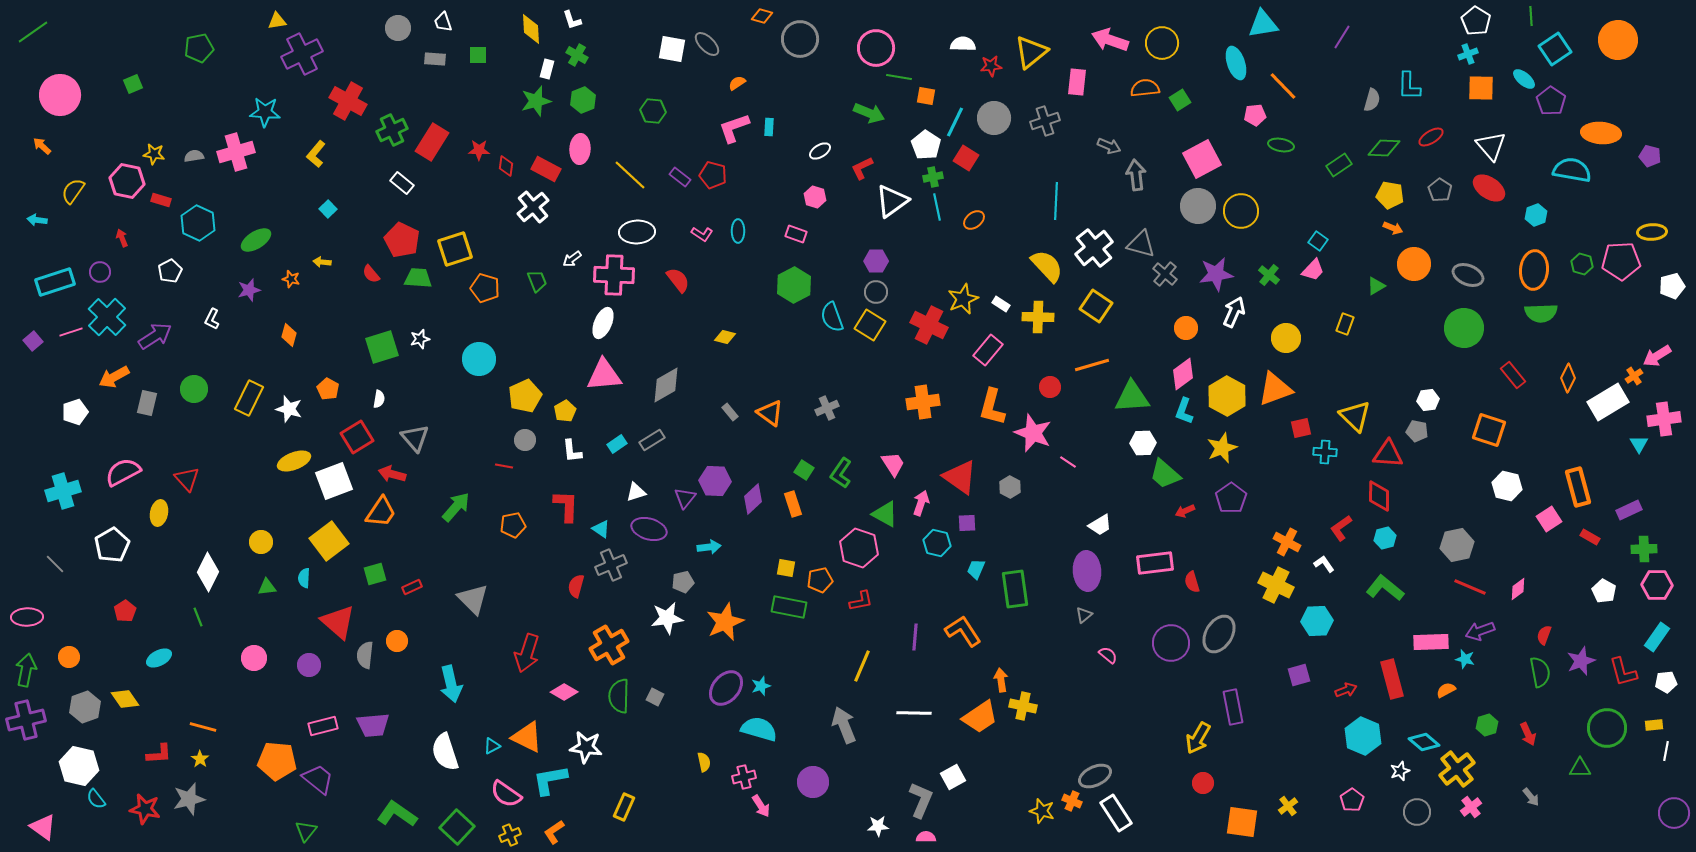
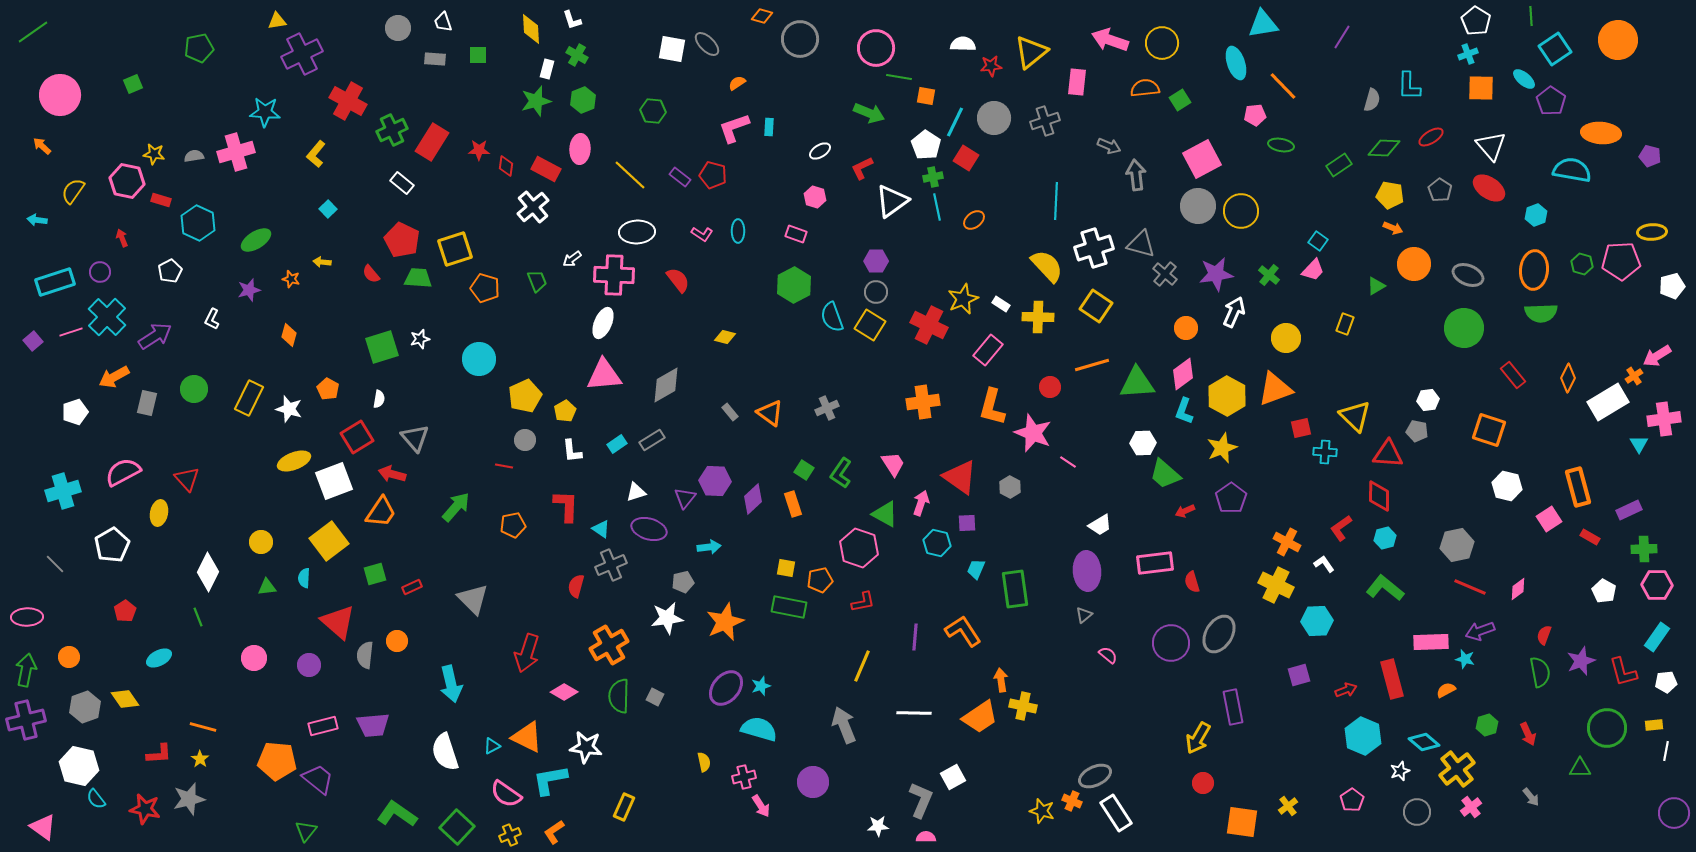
white cross at (1094, 248): rotated 21 degrees clockwise
green triangle at (1132, 397): moved 5 px right, 14 px up
red L-shape at (861, 601): moved 2 px right, 1 px down
